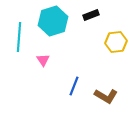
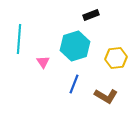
cyan hexagon: moved 22 px right, 25 px down
cyan line: moved 2 px down
yellow hexagon: moved 16 px down
pink triangle: moved 2 px down
blue line: moved 2 px up
